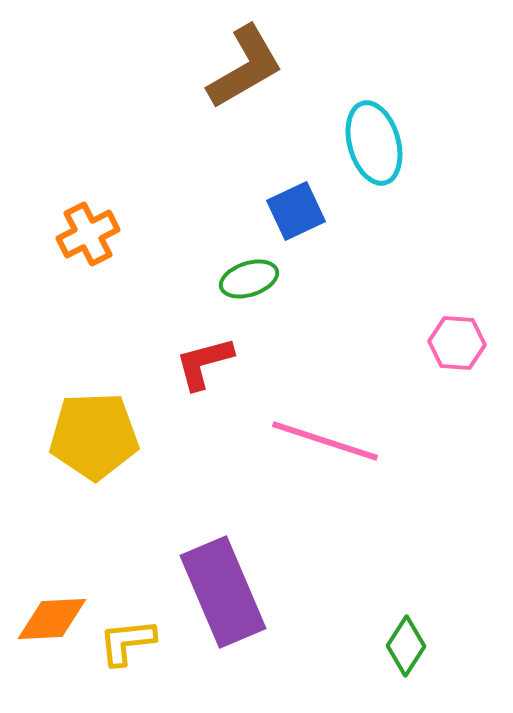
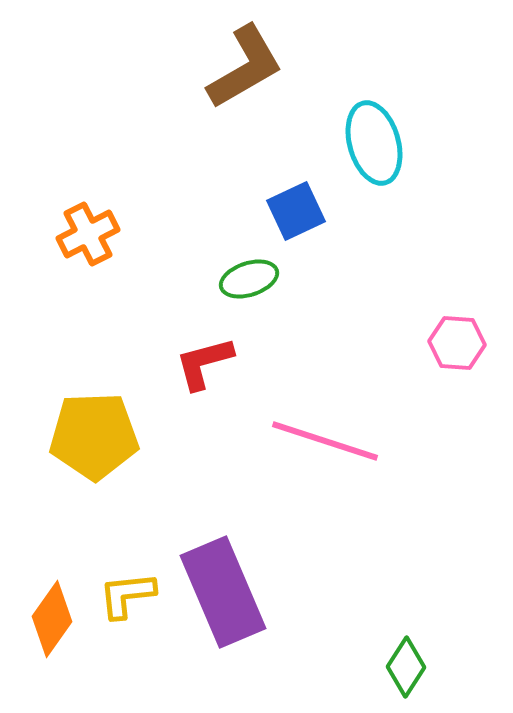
orange diamond: rotated 52 degrees counterclockwise
yellow L-shape: moved 47 px up
green diamond: moved 21 px down
